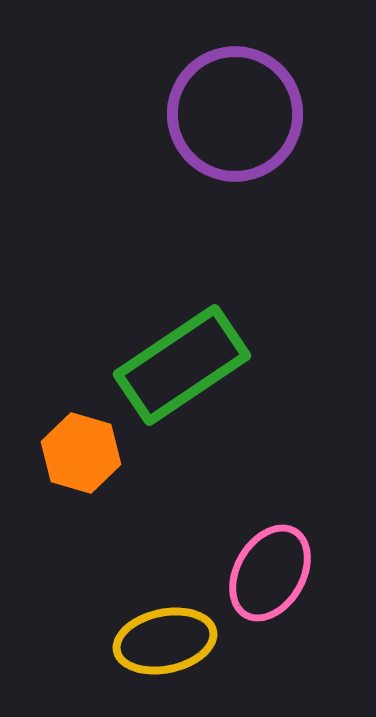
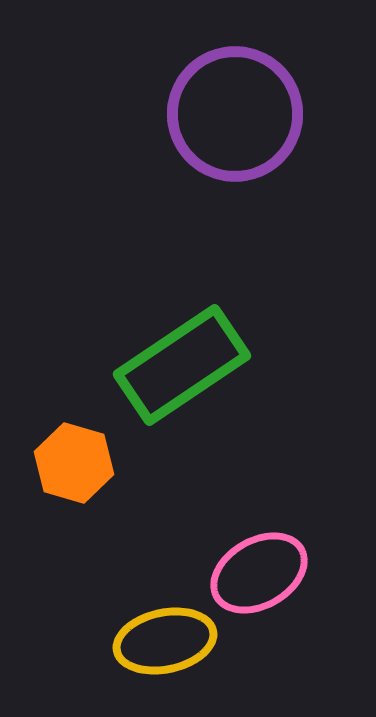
orange hexagon: moved 7 px left, 10 px down
pink ellipse: moved 11 px left; rotated 30 degrees clockwise
